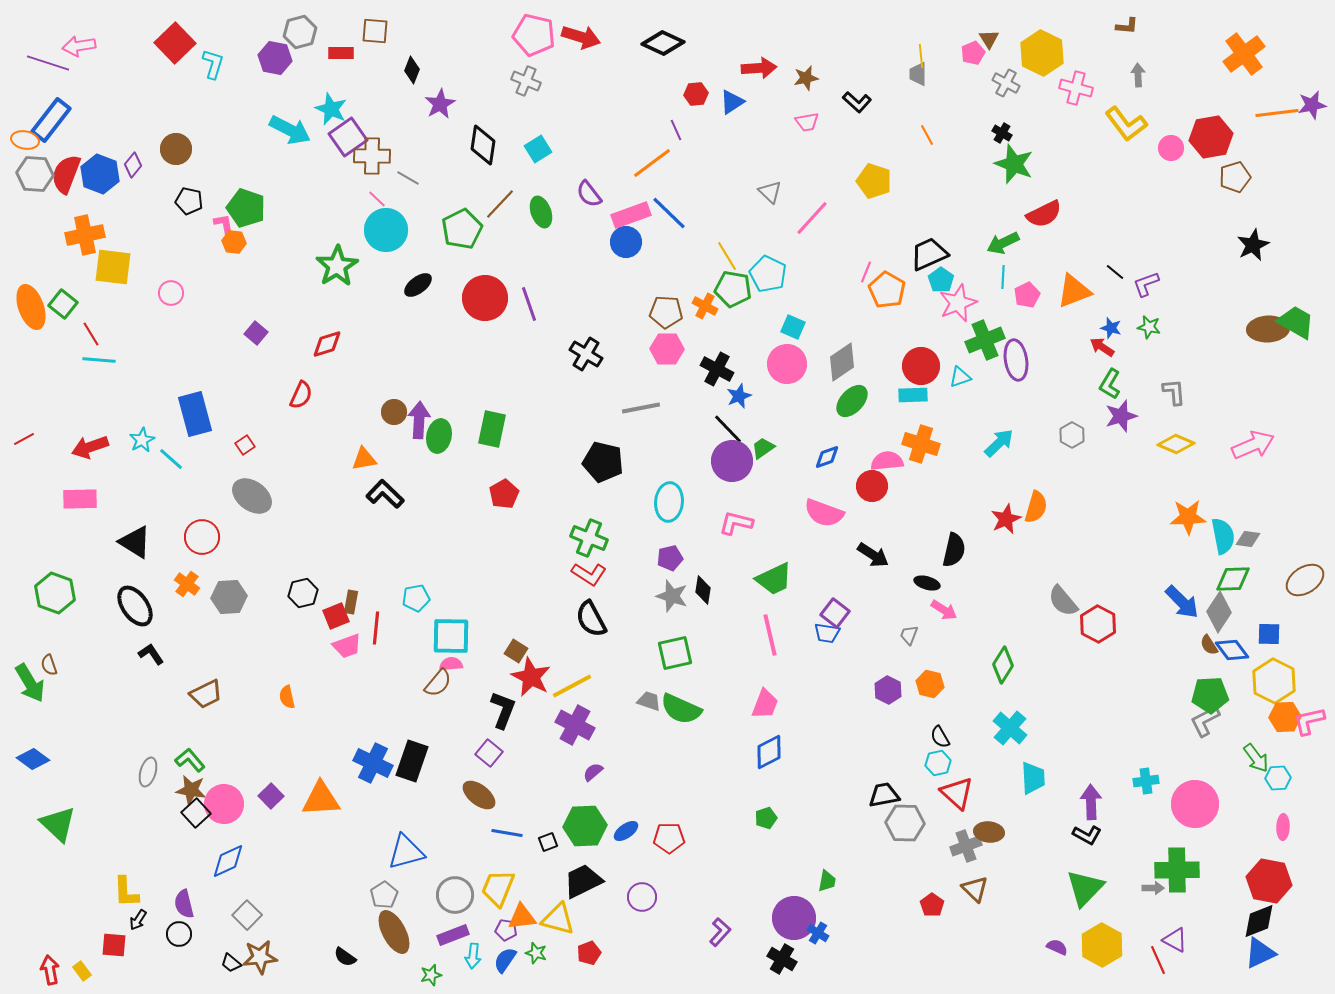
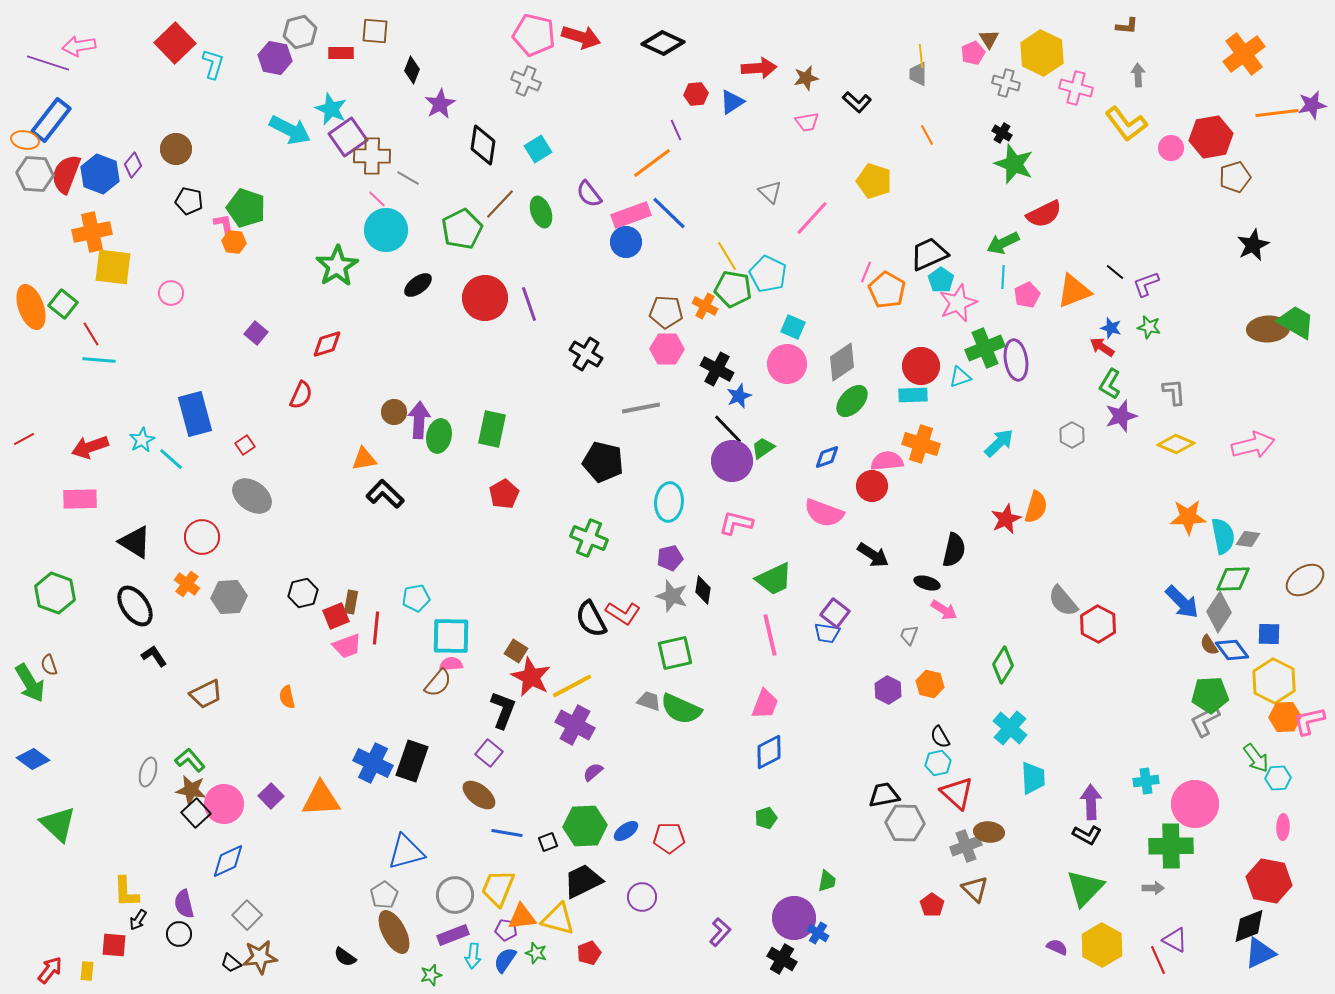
gray cross at (1006, 83): rotated 12 degrees counterclockwise
orange cross at (85, 235): moved 7 px right, 3 px up
green cross at (985, 340): moved 8 px down
pink arrow at (1253, 445): rotated 9 degrees clockwise
red L-shape at (589, 574): moved 34 px right, 39 px down
black L-shape at (151, 654): moved 3 px right, 2 px down
green cross at (1177, 870): moved 6 px left, 24 px up
black diamond at (1259, 921): moved 10 px left, 5 px down
red arrow at (50, 970): rotated 48 degrees clockwise
yellow rectangle at (82, 971): moved 5 px right; rotated 42 degrees clockwise
